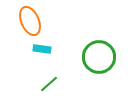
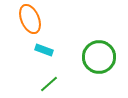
orange ellipse: moved 2 px up
cyan rectangle: moved 2 px right, 1 px down; rotated 12 degrees clockwise
